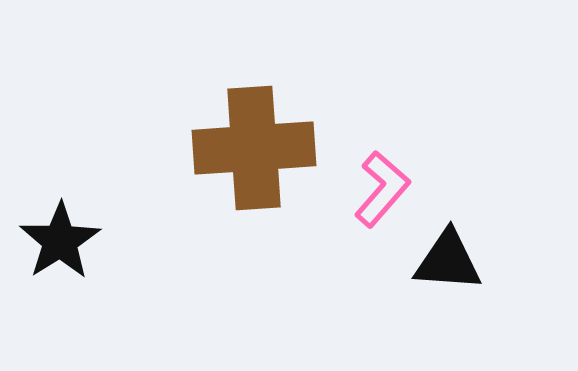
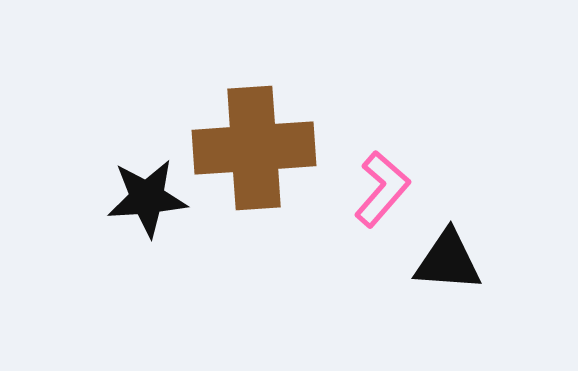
black star: moved 87 px right, 43 px up; rotated 28 degrees clockwise
